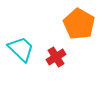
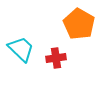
red cross: moved 1 px down; rotated 24 degrees clockwise
